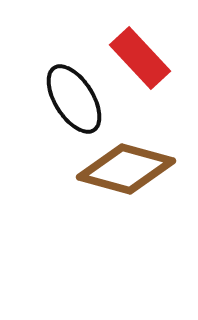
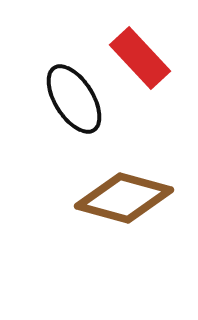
brown diamond: moved 2 px left, 29 px down
